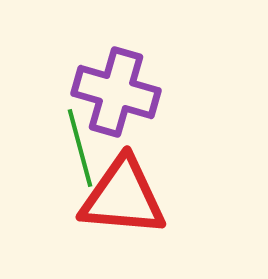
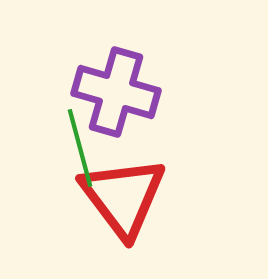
red triangle: rotated 48 degrees clockwise
